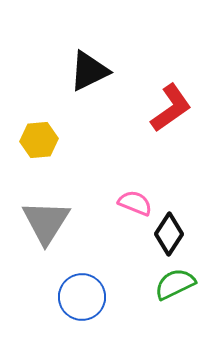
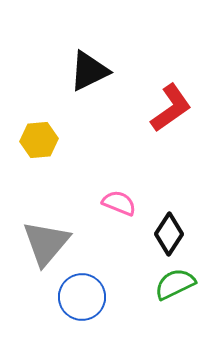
pink semicircle: moved 16 px left
gray triangle: moved 21 px down; rotated 8 degrees clockwise
